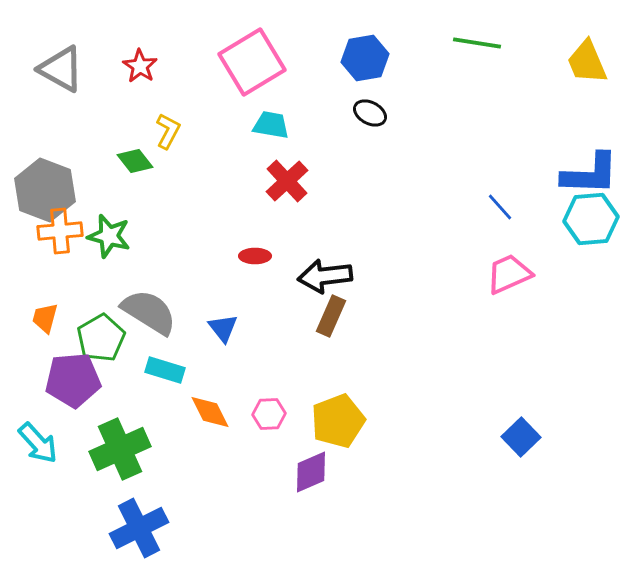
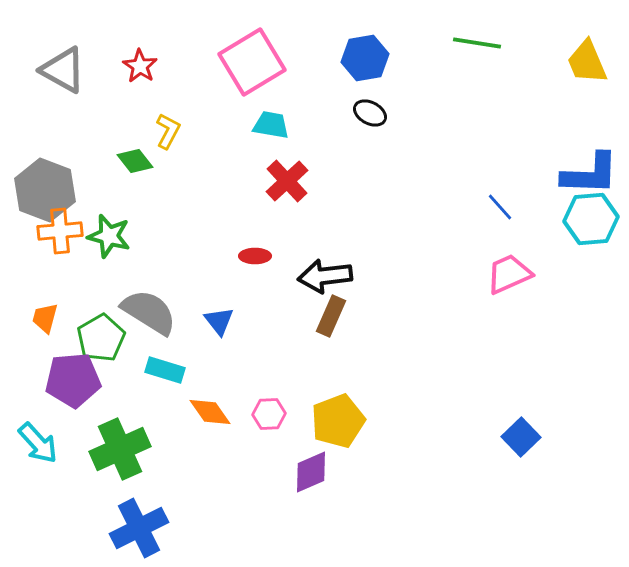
gray triangle: moved 2 px right, 1 px down
blue triangle: moved 4 px left, 7 px up
orange diamond: rotated 9 degrees counterclockwise
